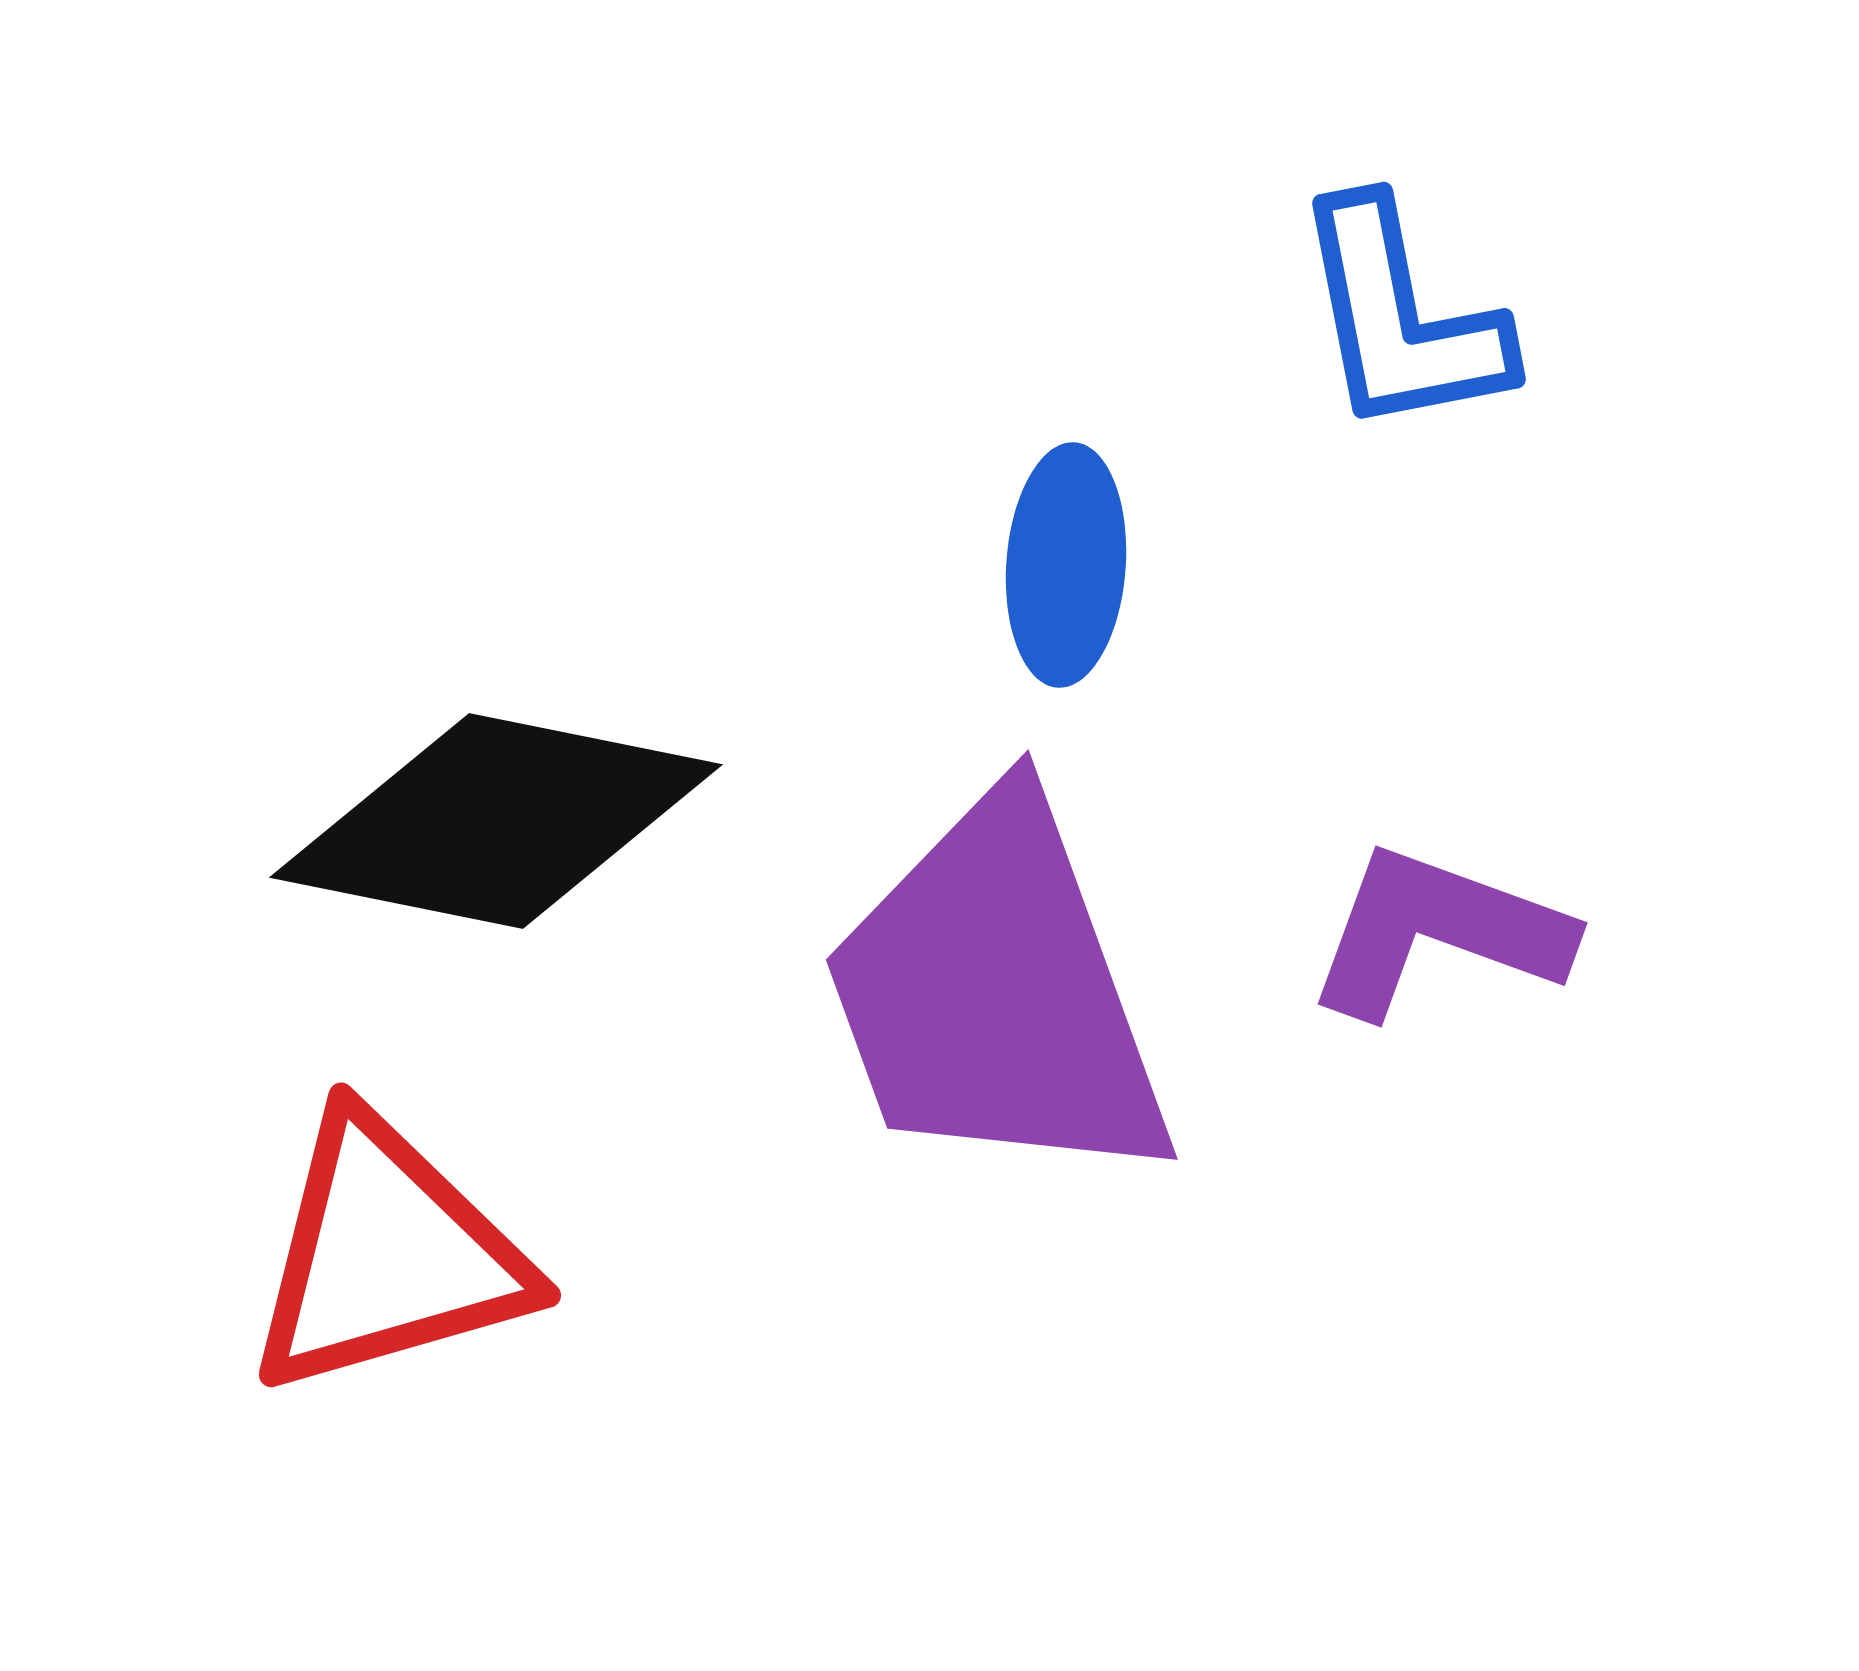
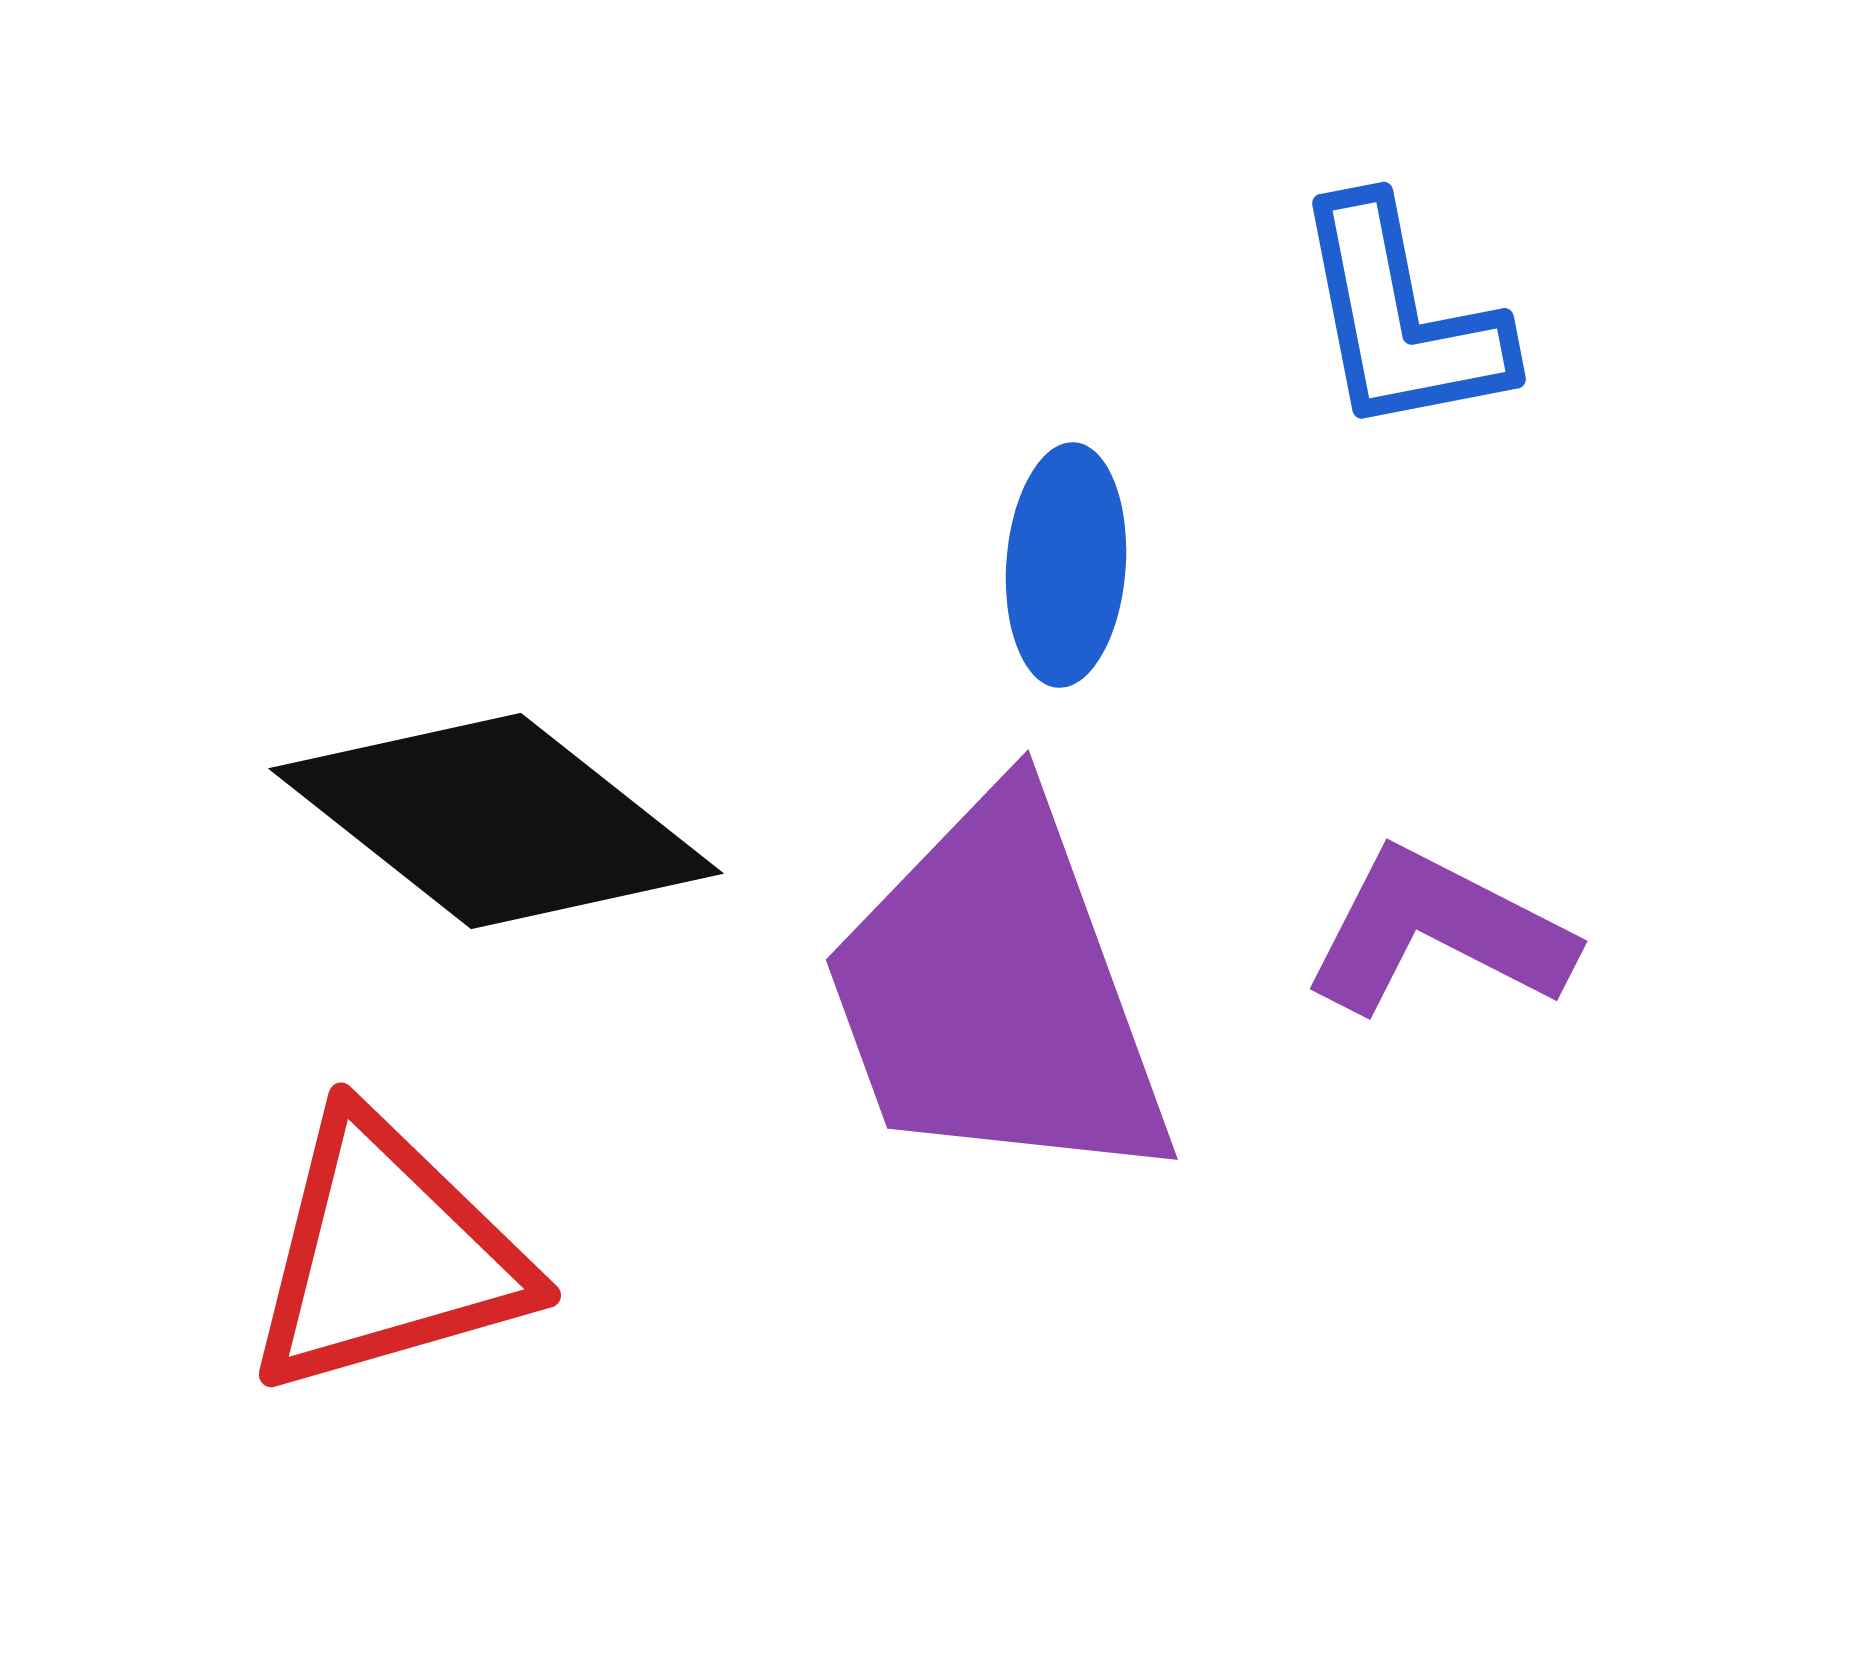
black diamond: rotated 27 degrees clockwise
purple L-shape: rotated 7 degrees clockwise
